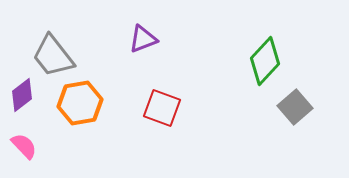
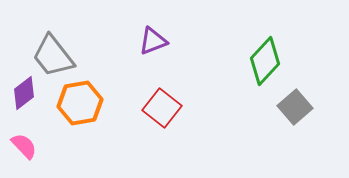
purple triangle: moved 10 px right, 2 px down
purple diamond: moved 2 px right, 2 px up
red square: rotated 18 degrees clockwise
